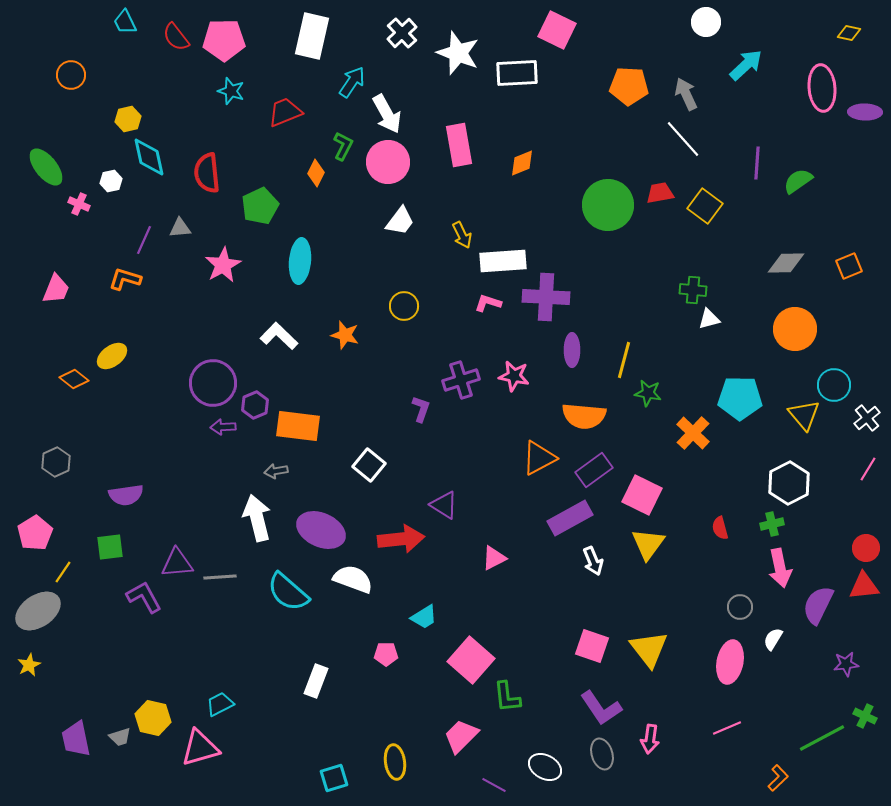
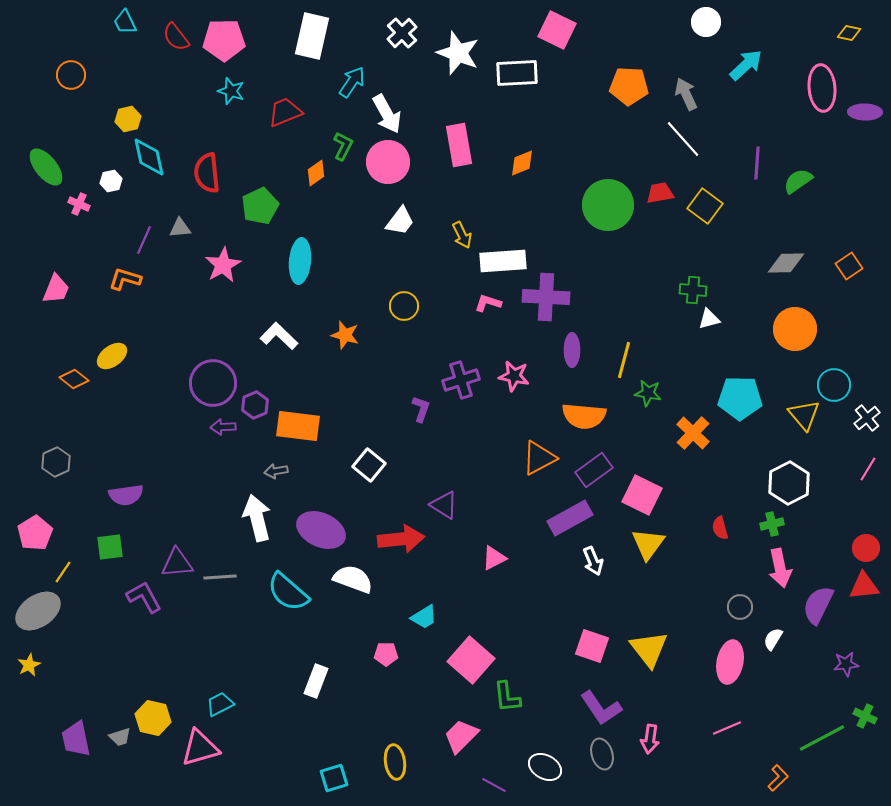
orange diamond at (316, 173): rotated 28 degrees clockwise
orange square at (849, 266): rotated 12 degrees counterclockwise
